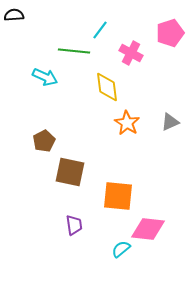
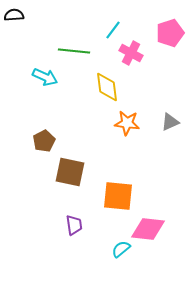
cyan line: moved 13 px right
orange star: rotated 25 degrees counterclockwise
